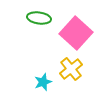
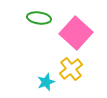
cyan star: moved 3 px right
